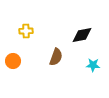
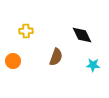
black diamond: rotated 75 degrees clockwise
